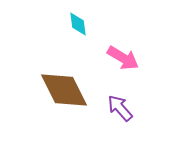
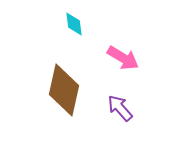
cyan diamond: moved 4 px left
brown diamond: rotated 39 degrees clockwise
